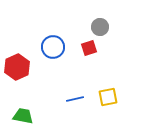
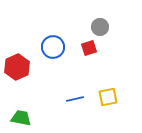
green trapezoid: moved 2 px left, 2 px down
